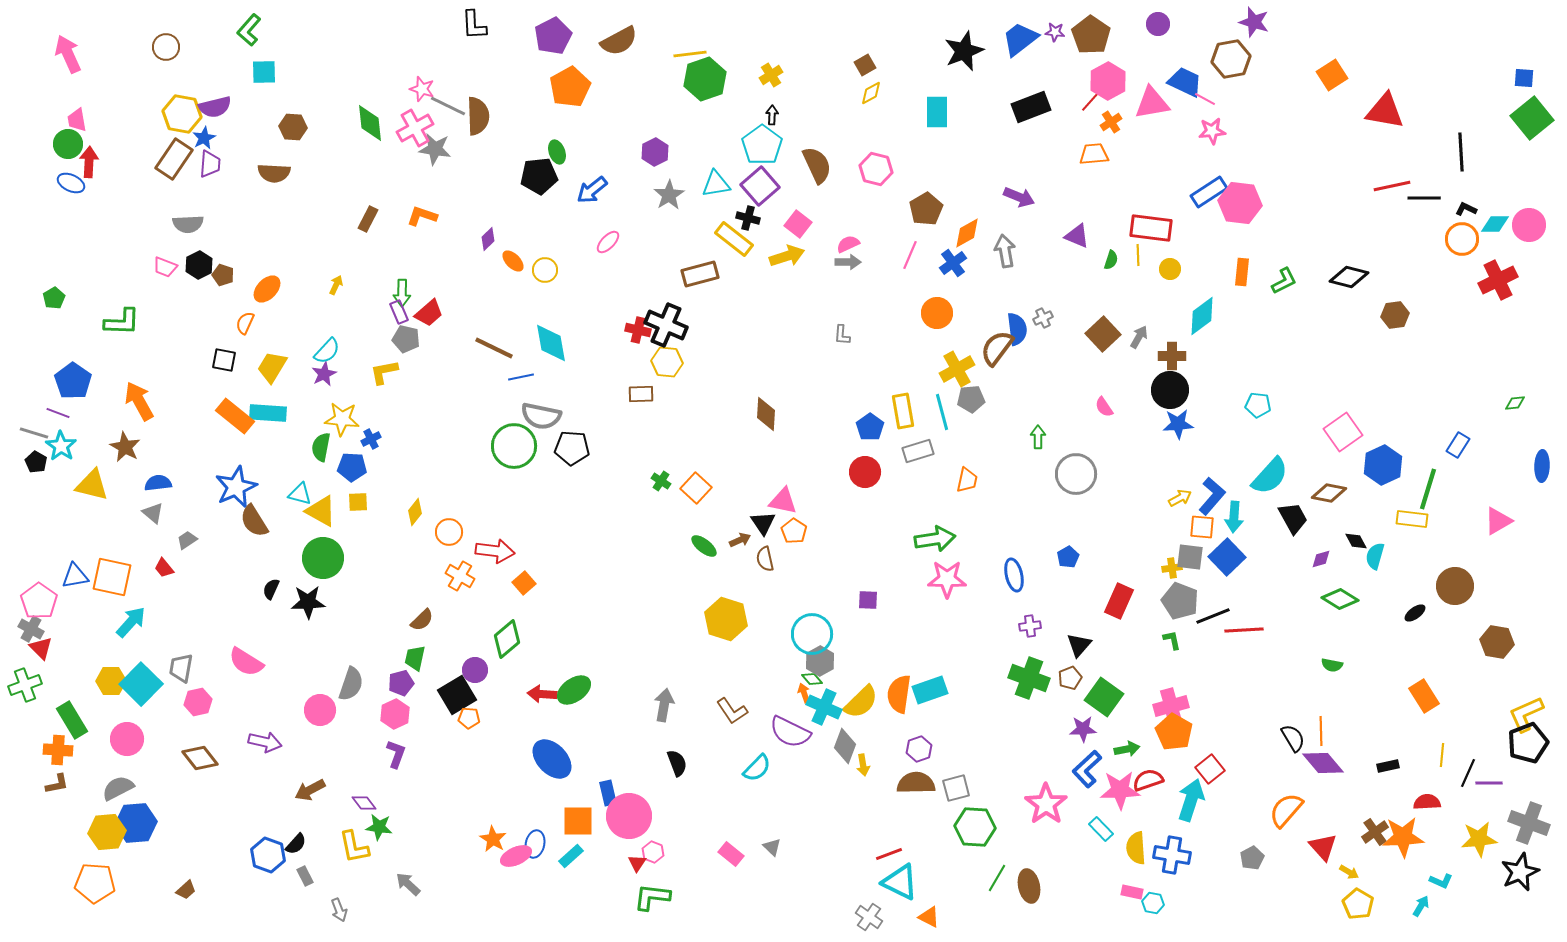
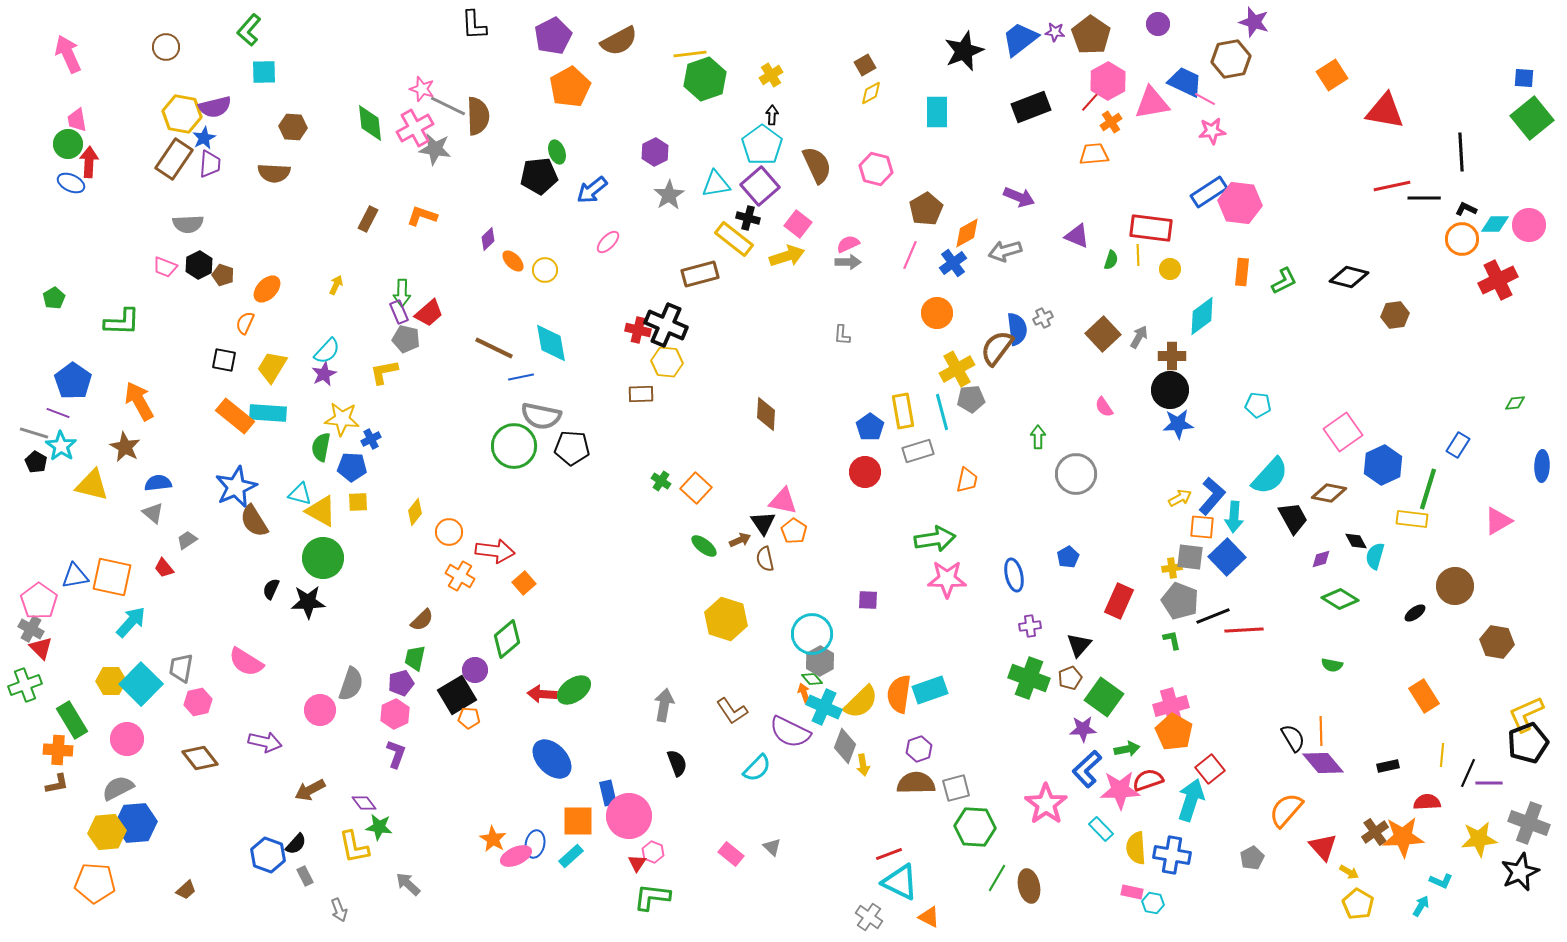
gray arrow at (1005, 251): rotated 96 degrees counterclockwise
